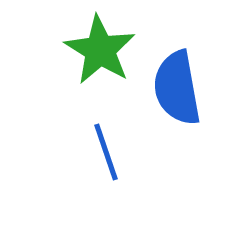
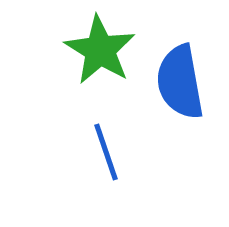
blue semicircle: moved 3 px right, 6 px up
